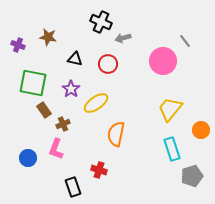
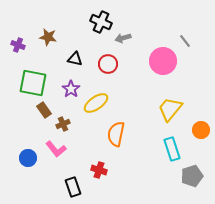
pink L-shape: rotated 60 degrees counterclockwise
